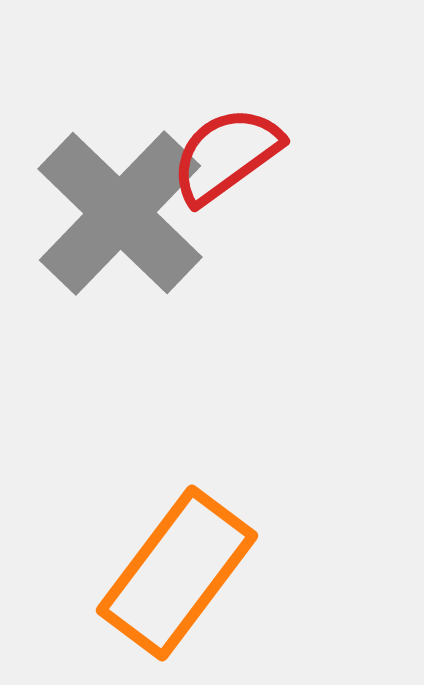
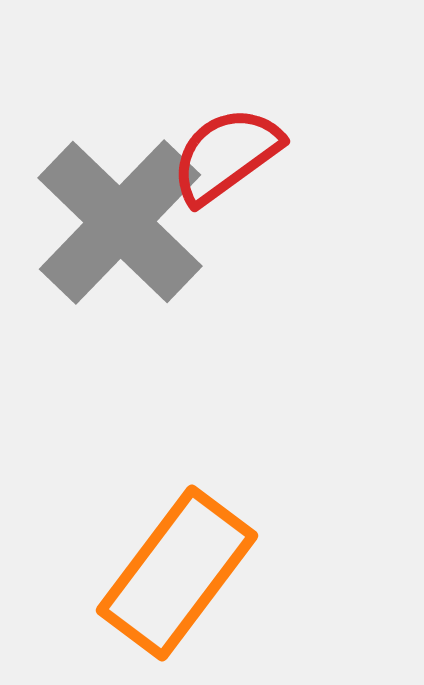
gray cross: moved 9 px down
